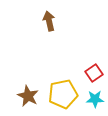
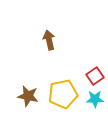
brown arrow: moved 19 px down
red square: moved 1 px right, 3 px down
brown star: rotated 15 degrees counterclockwise
